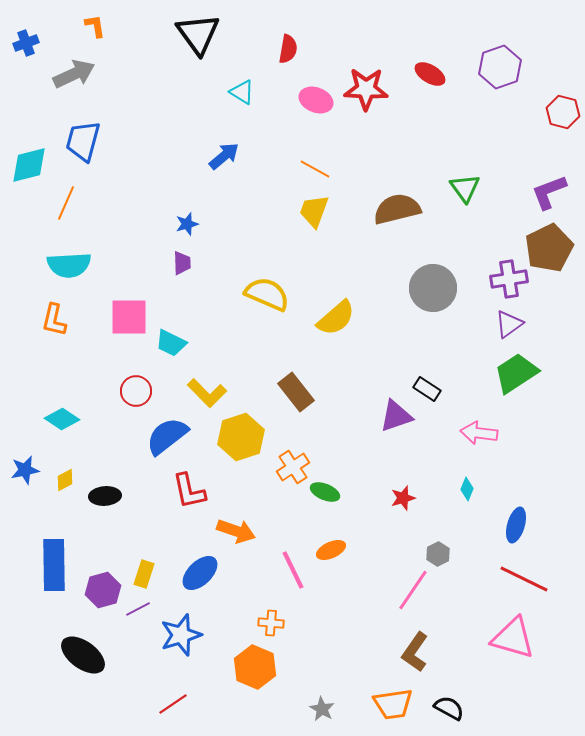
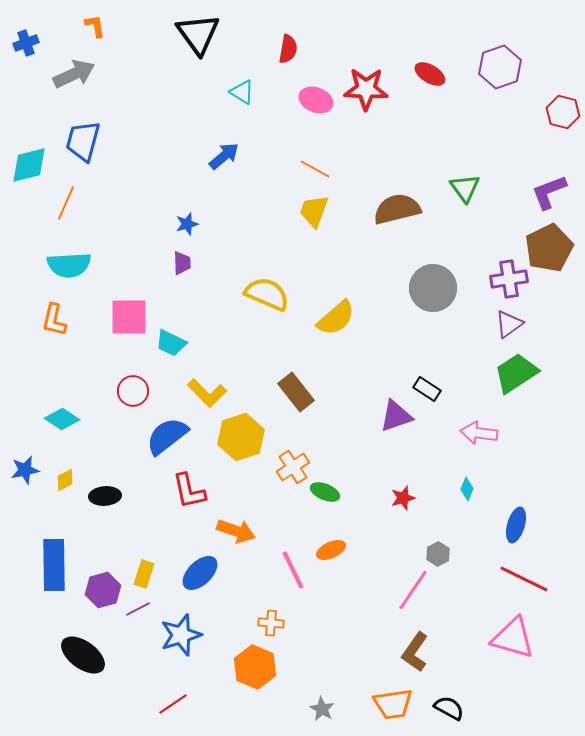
red circle at (136, 391): moved 3 px left
